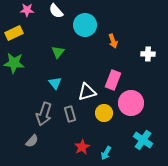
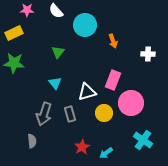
gray semicircle: rotated 48 degrees counterclockwise
cyan arrow: rotated 24 degrees clockwise
